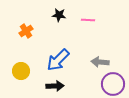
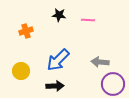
orange cross: rotated 16 degrees clockwise
